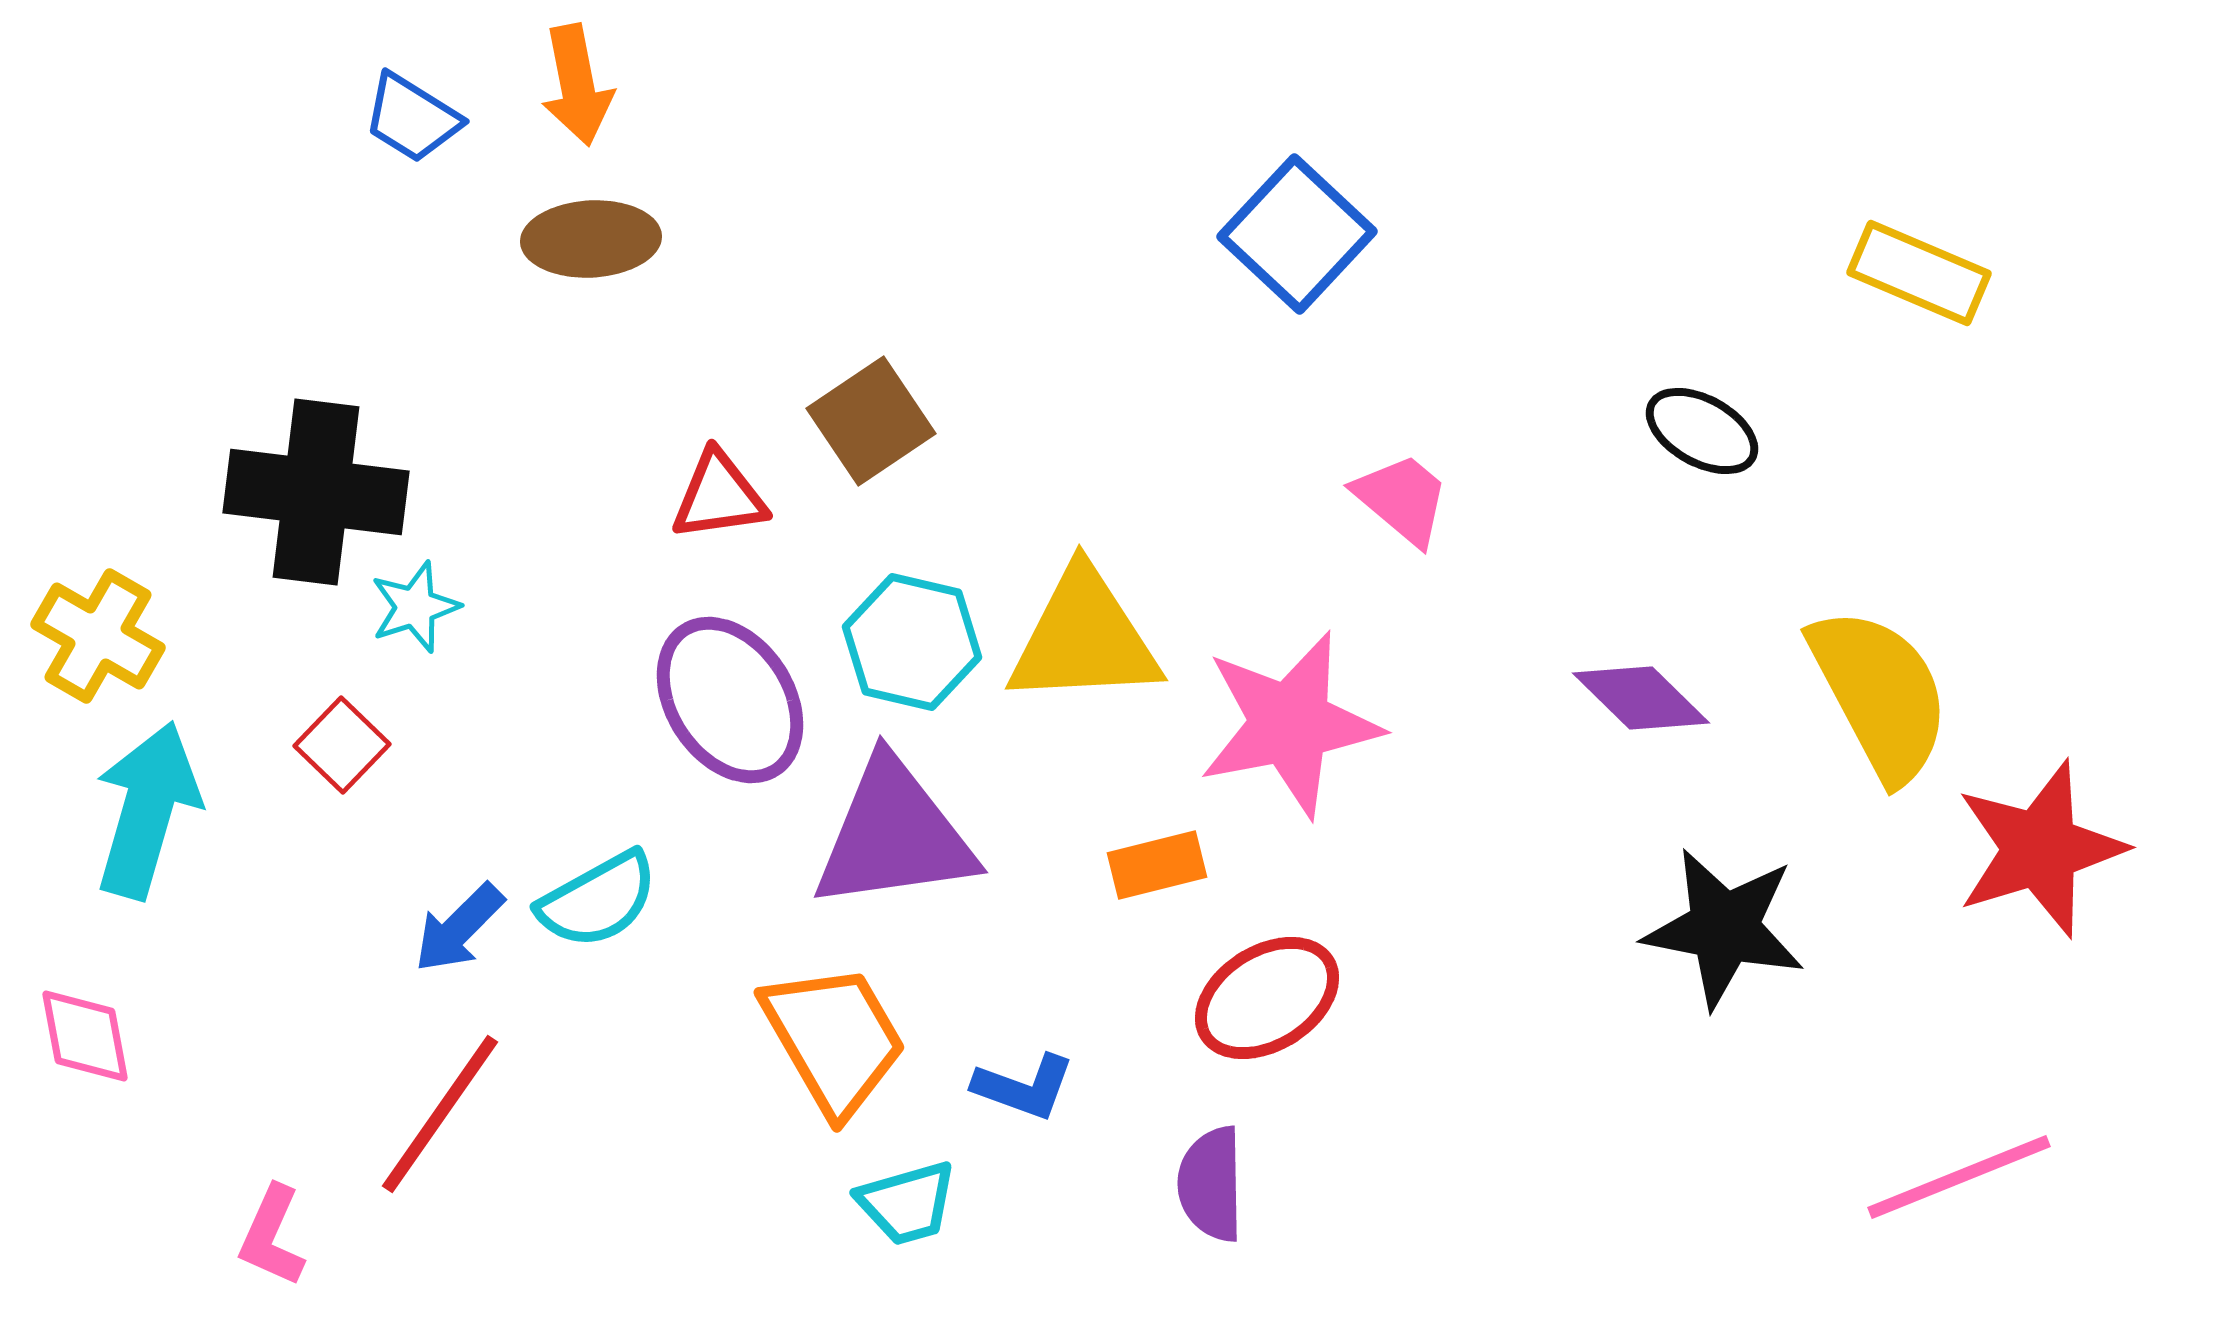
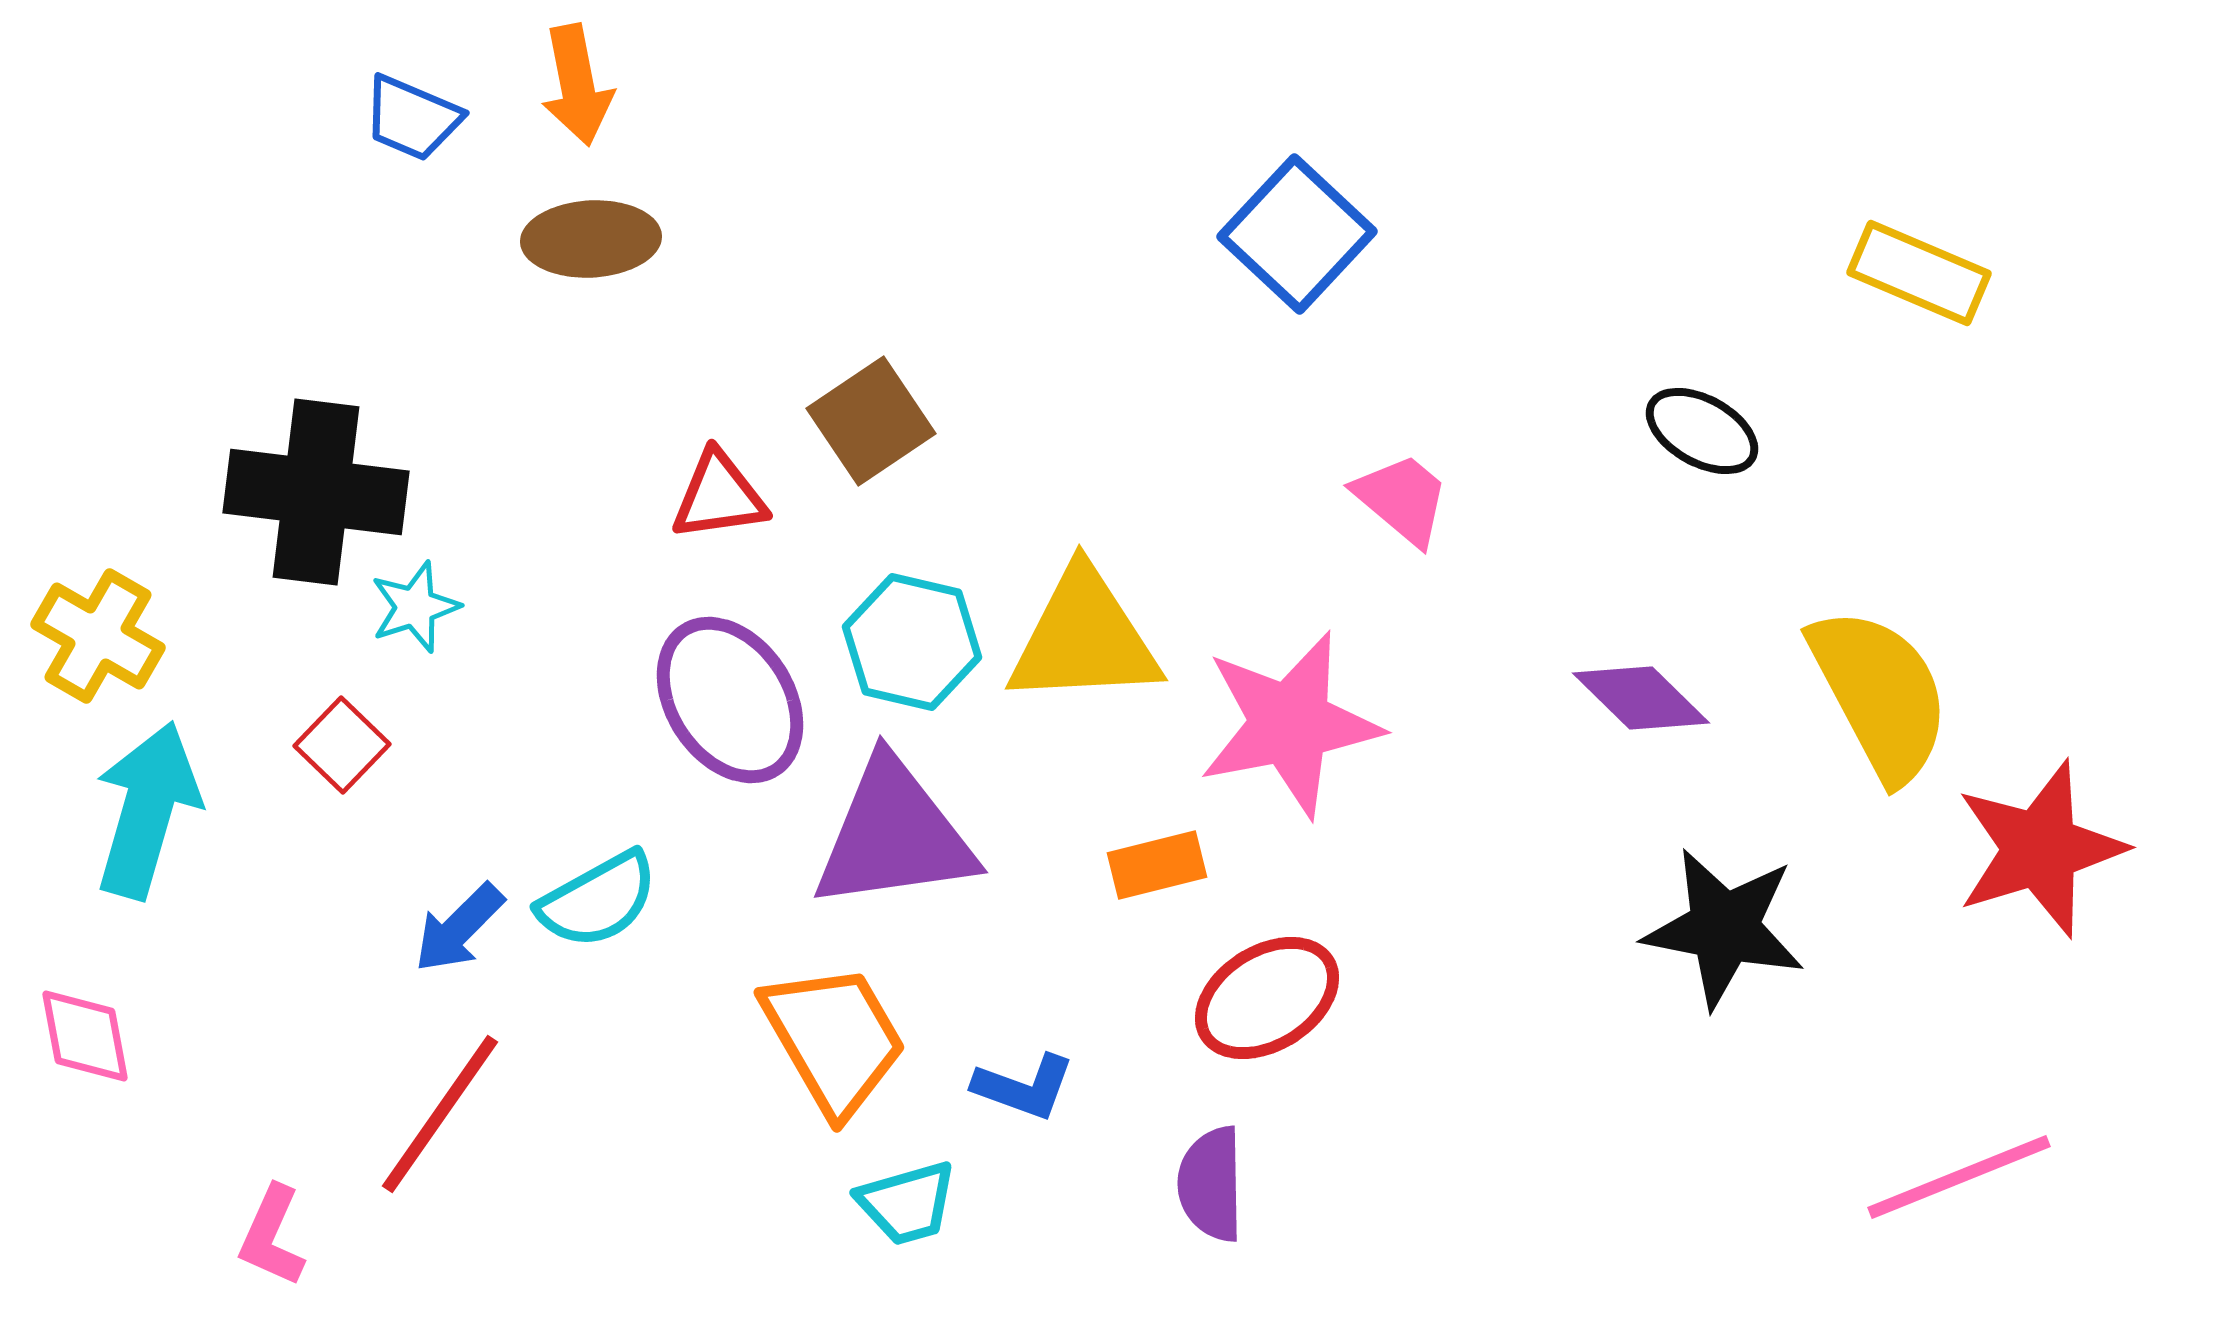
blue trapezoid: rotated 9 degrees counterclockwise
